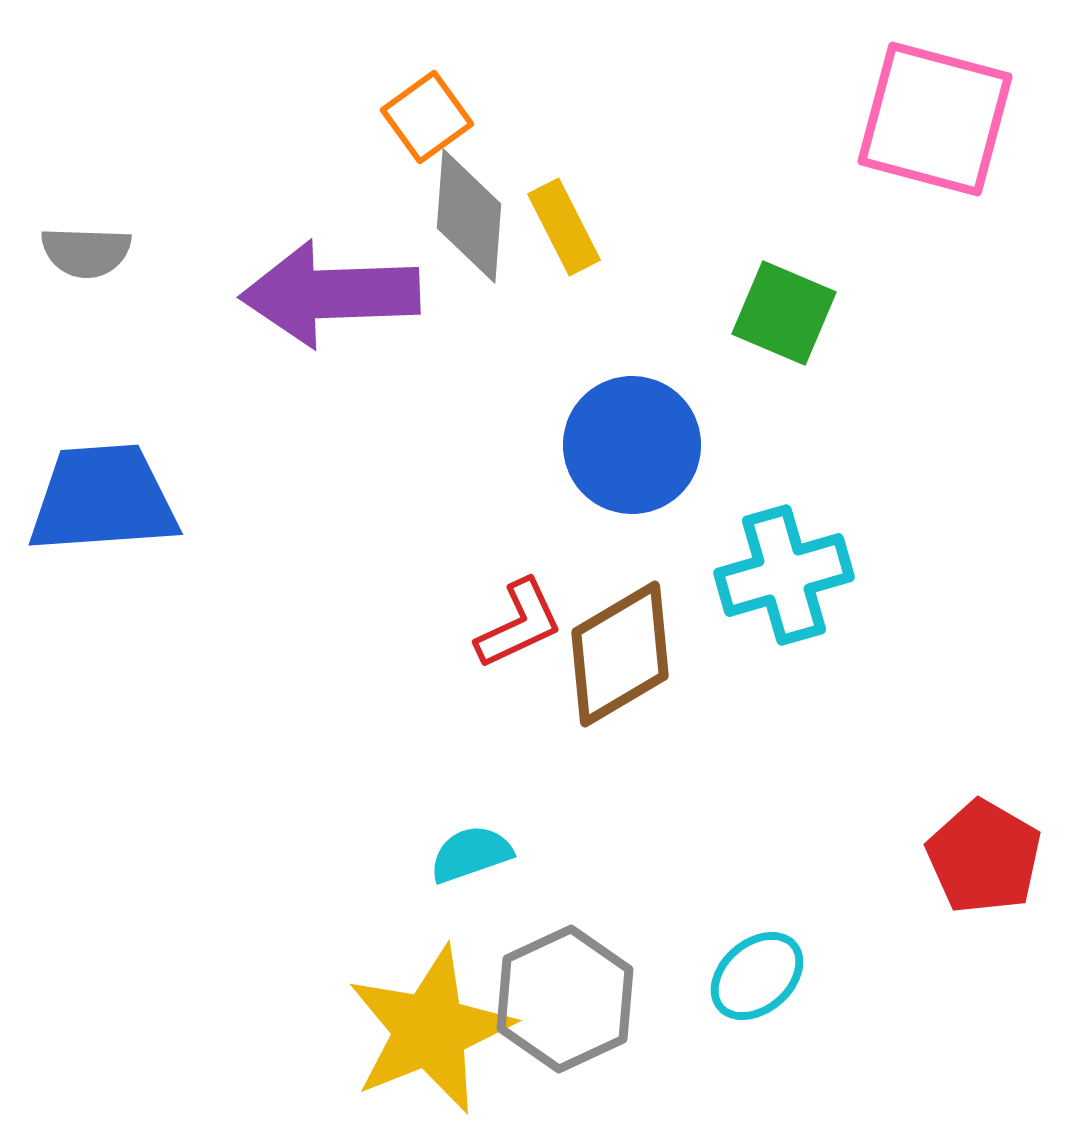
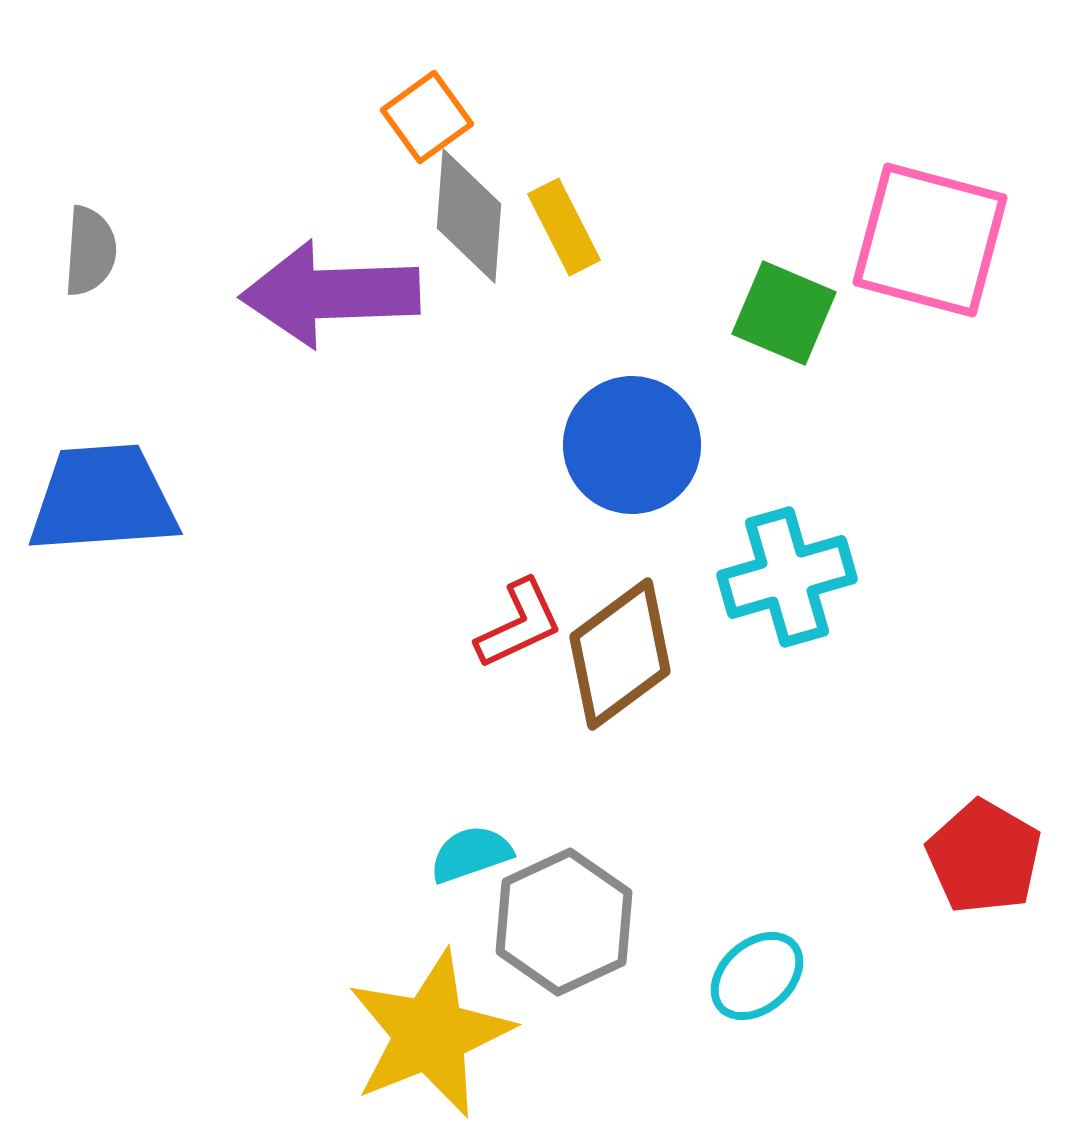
pink square: moved 5 px left, 121 px down
gray semicircle: moved 4 px right, 1 px up; rotated 88 degrees counterclockwise
cyan cross: moved 3 px right, 2 px down
brown diamond: rotated 6 degrees counterclockwise
gray hexagon: moved 1 px left, 77 px up
yellow star: moved 4 px down
